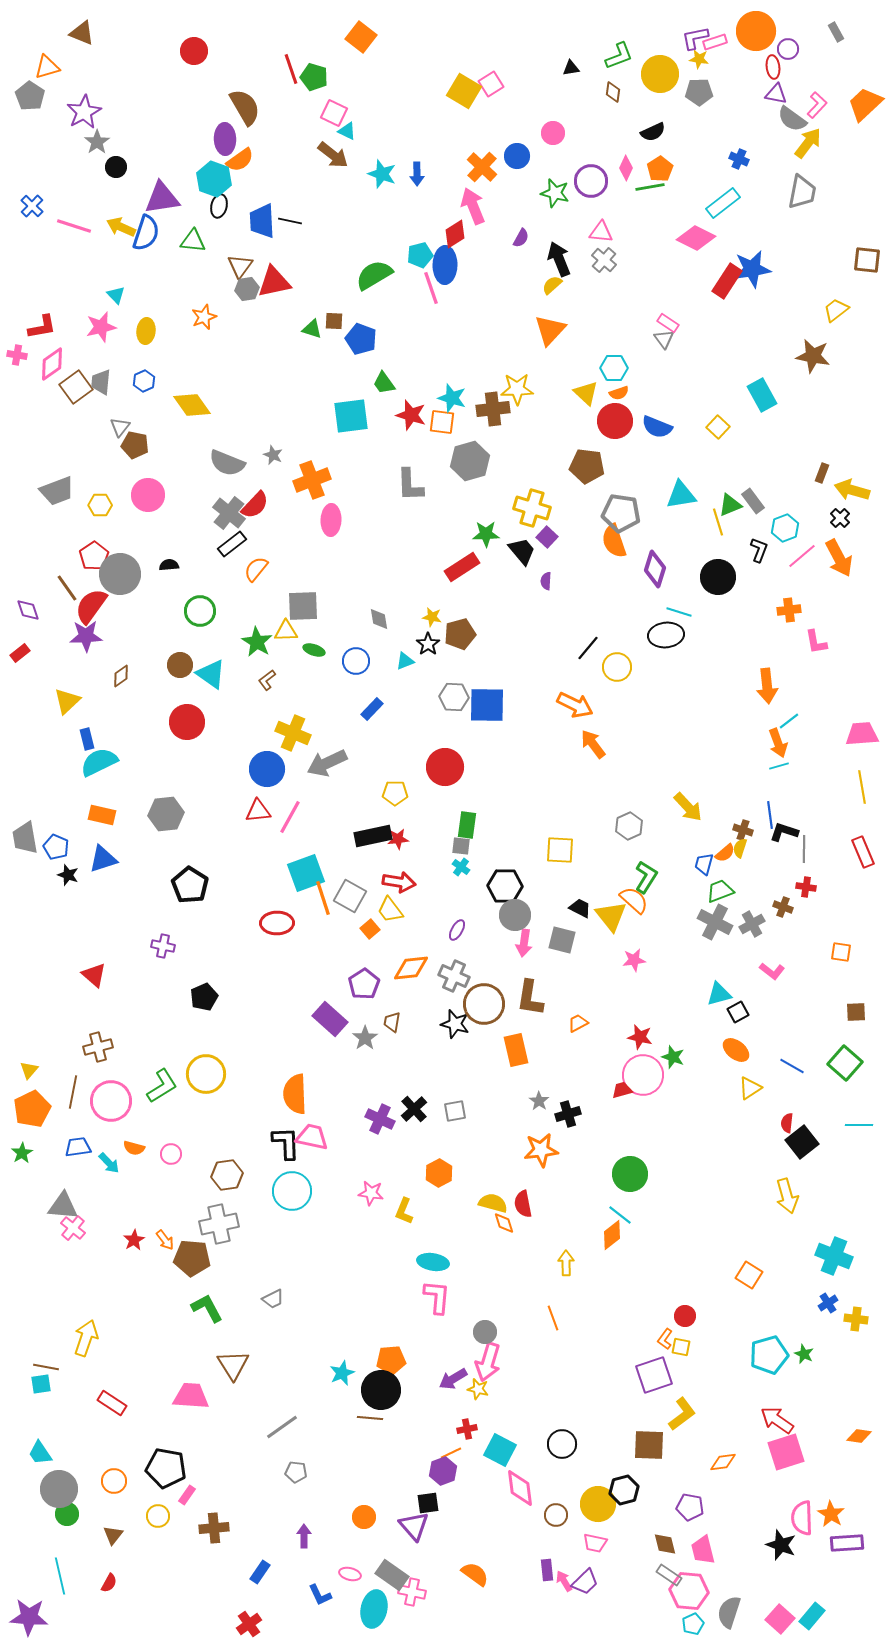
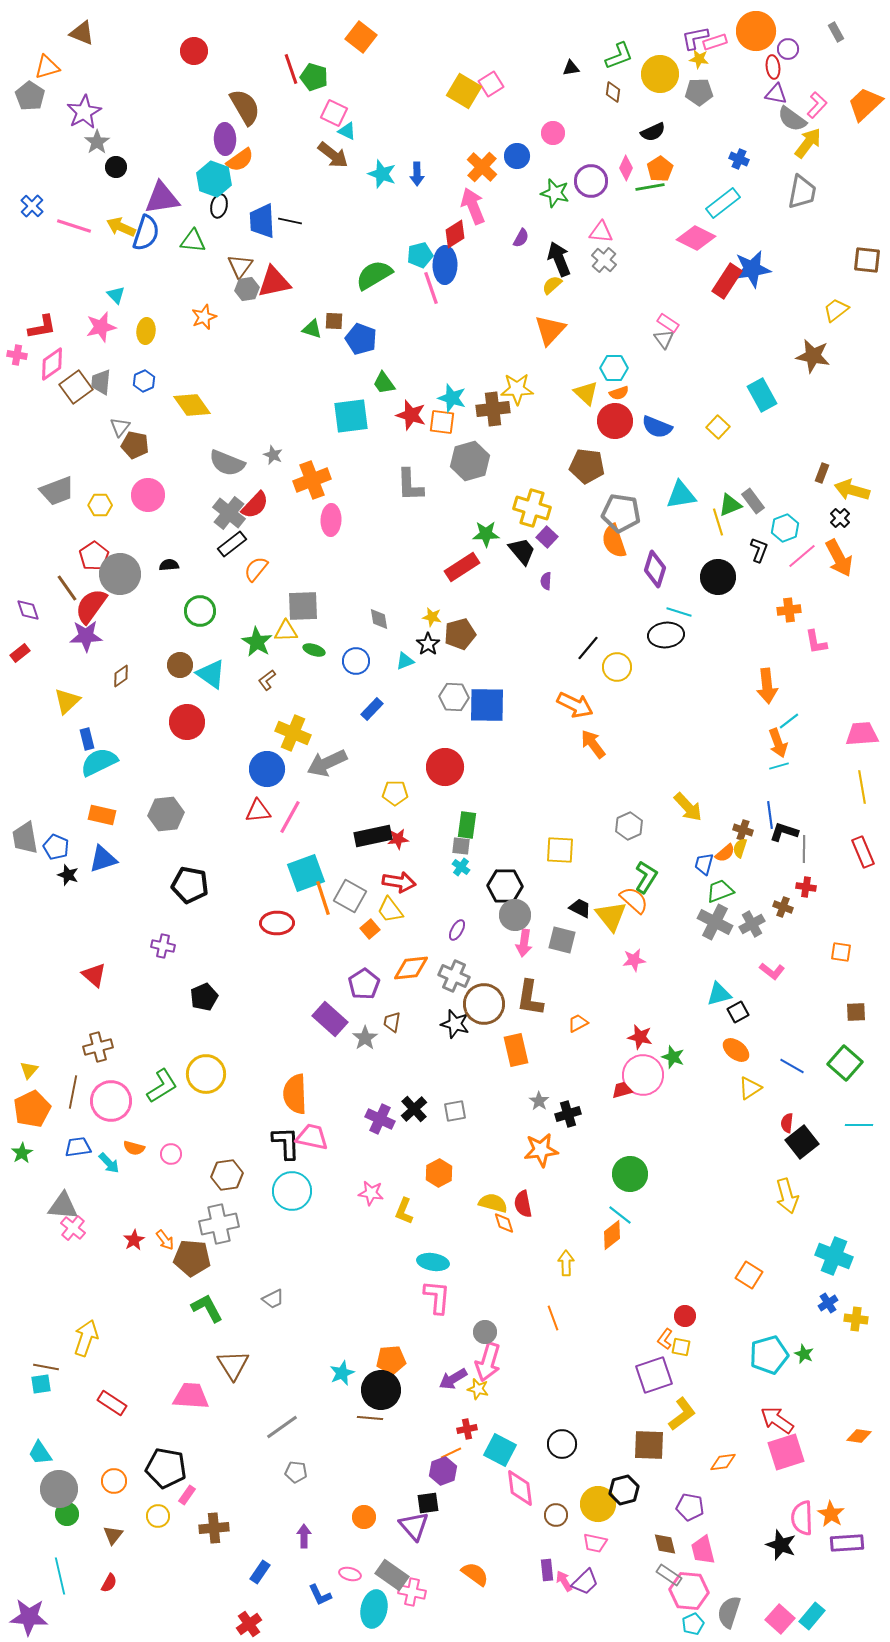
black pentagon at (190, 885): rotated 21 degrees counterclockwise
